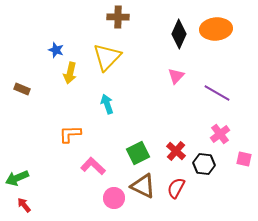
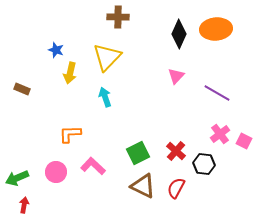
cyan arrow: moved 2 px left, 7 px up
pink square: moved 18 px up; rotated 14 degrees clockwise
pink circle: moved 58 px left, 26 px up
red arrow: rotated 49 degrees clockwise
